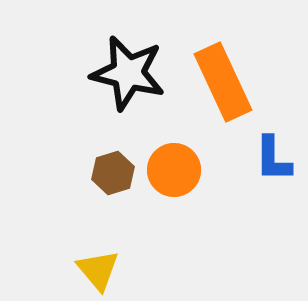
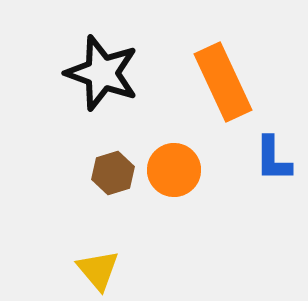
black star: moved 26 px left; rotated 6 degrees clockwise
